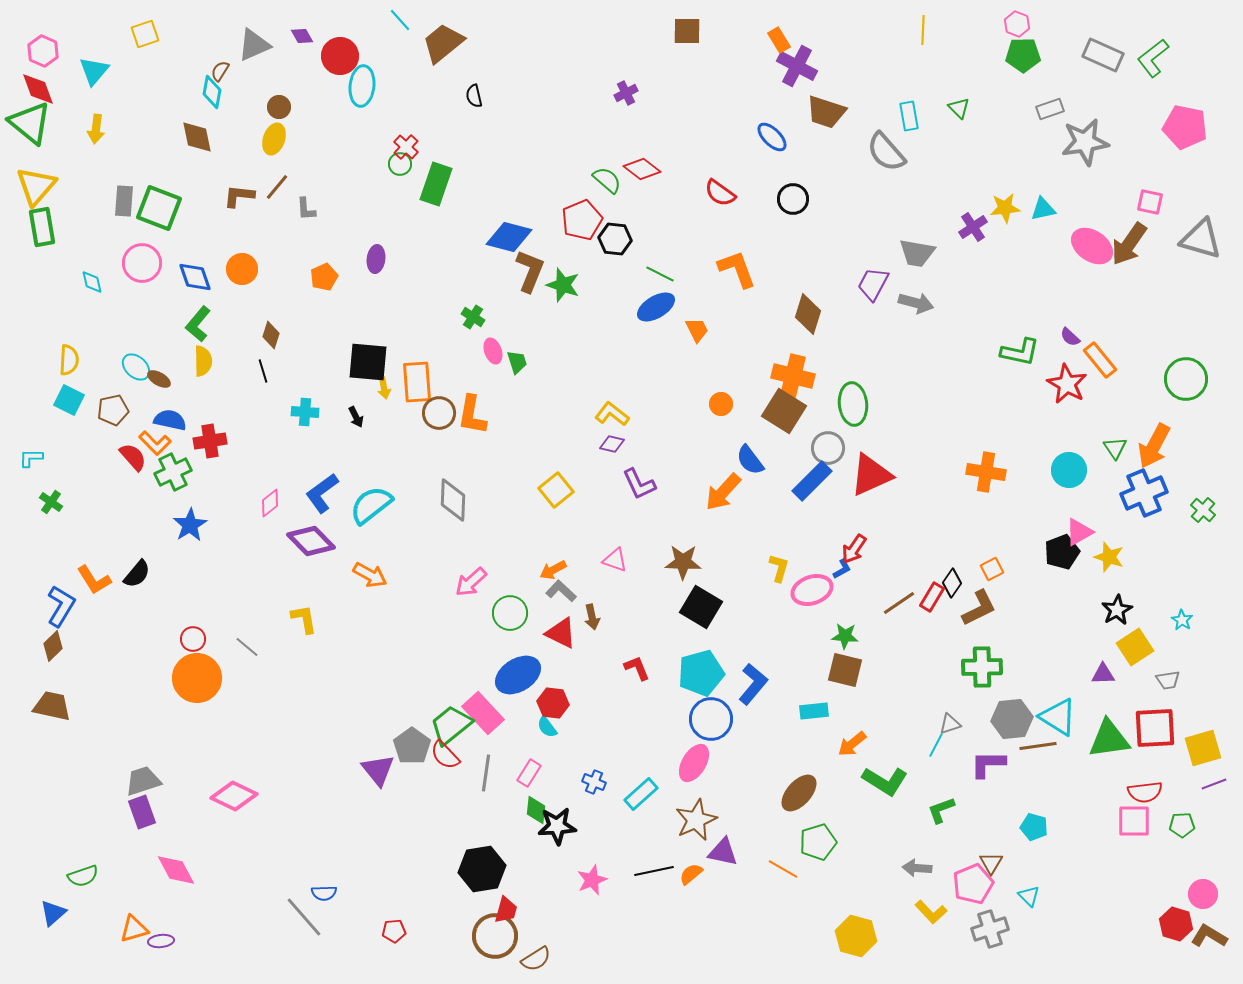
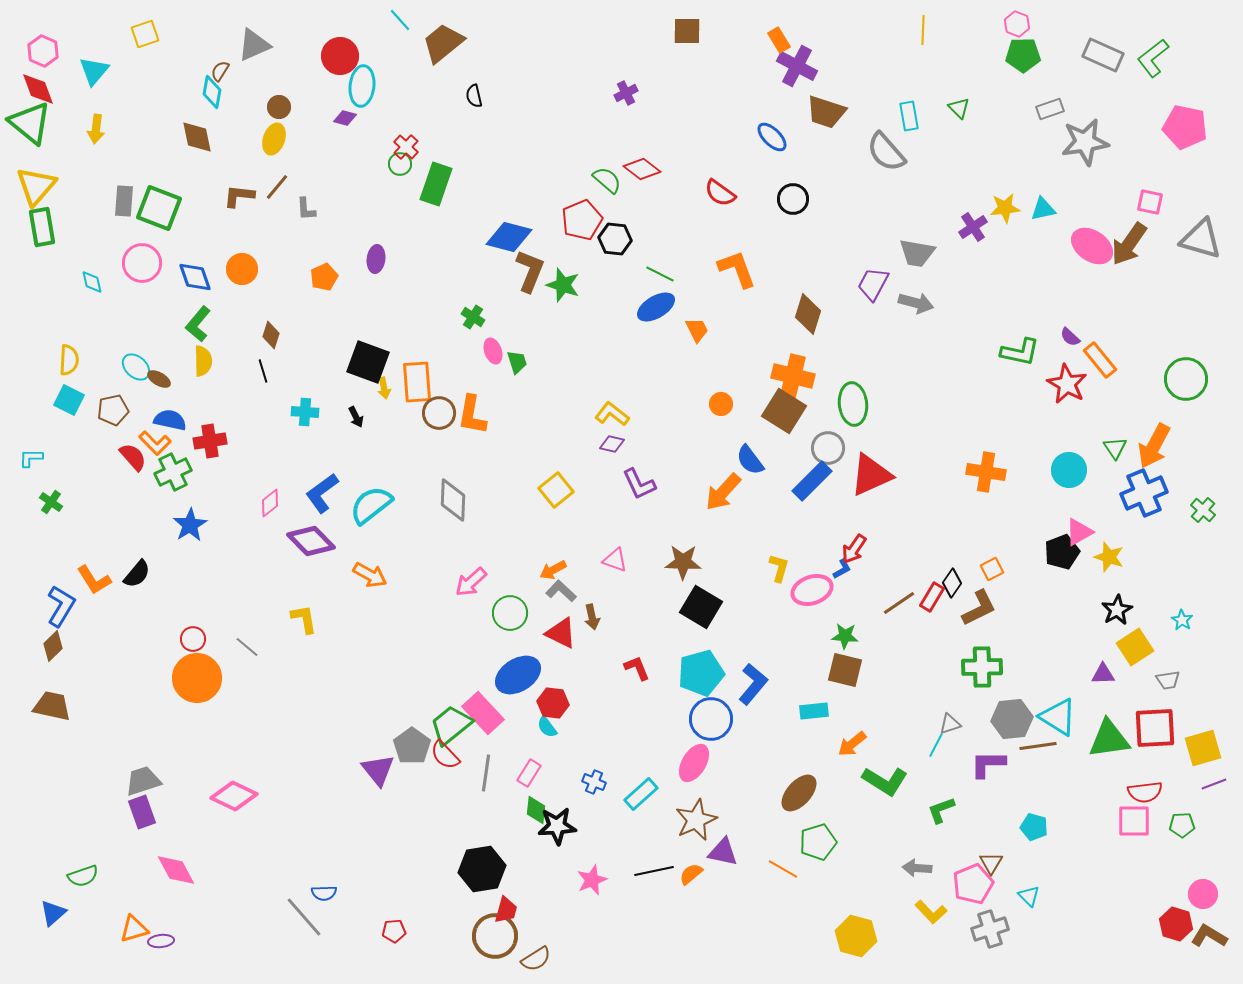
purple diamond at (302, 36): moved 43 px right, 82 px down; rotated 45 degrees counterclockwise
black square at (368, 362): rotated 15 degrees clockwise
